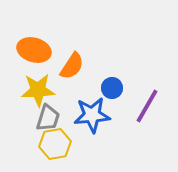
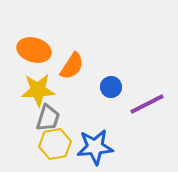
blue circle: moved 1 px left, 1 px up
purple line: moved 2 px up; rotated 33 degrees clockwise
blue star: moved 3 px right, 32 px down
